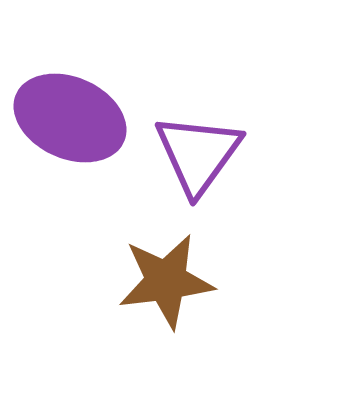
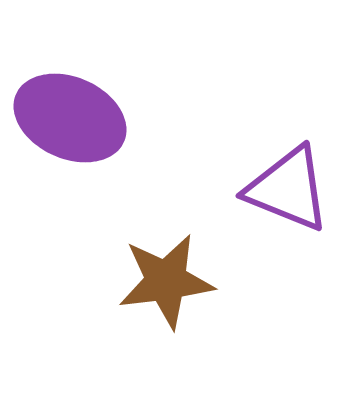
purple triangle: moved 90 px right, 35 px down; rotated 44 degrees counterclockwise
